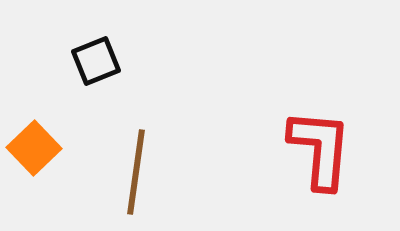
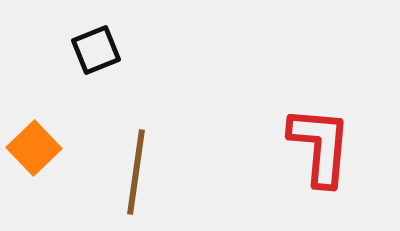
black square: moved 11 px up
red L-shape: moved 3 px up
